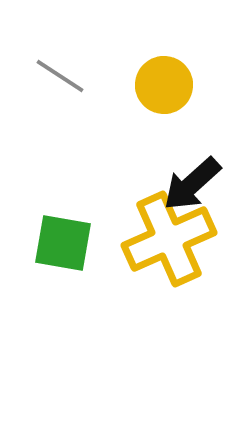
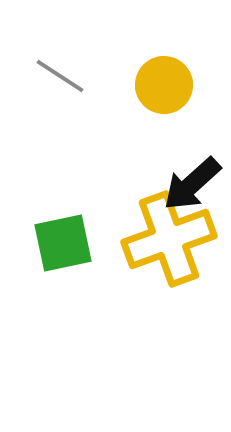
yellow cross: rotated 4 degrees clockwise
green square: rotated 22 degrees counterclockwise
